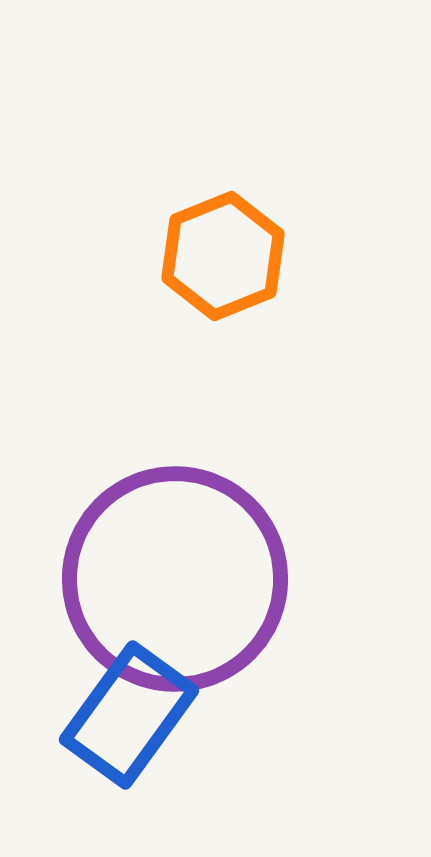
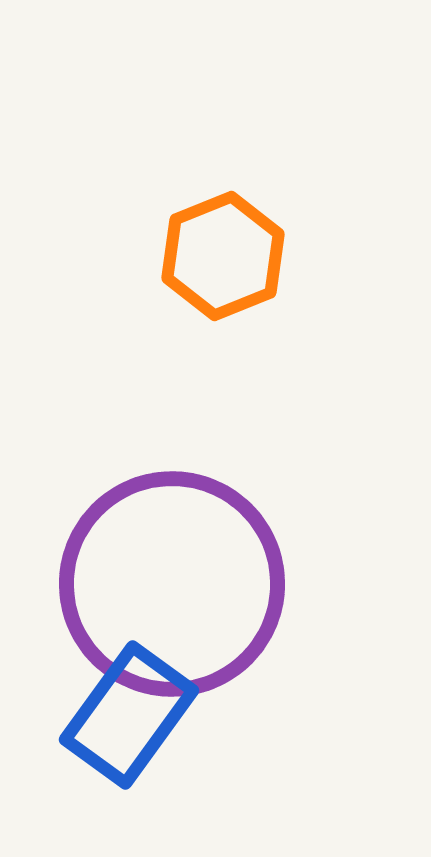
purple circle: moved 3 px left, 5 px down
